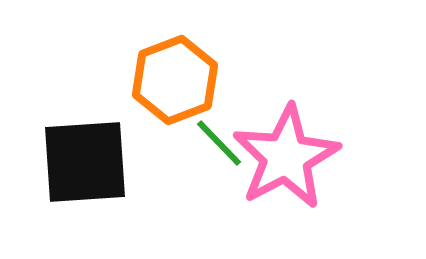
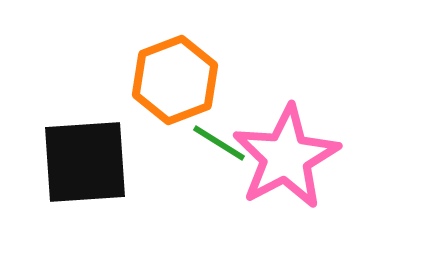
green line: rotated 14 degrees counterclockwise
